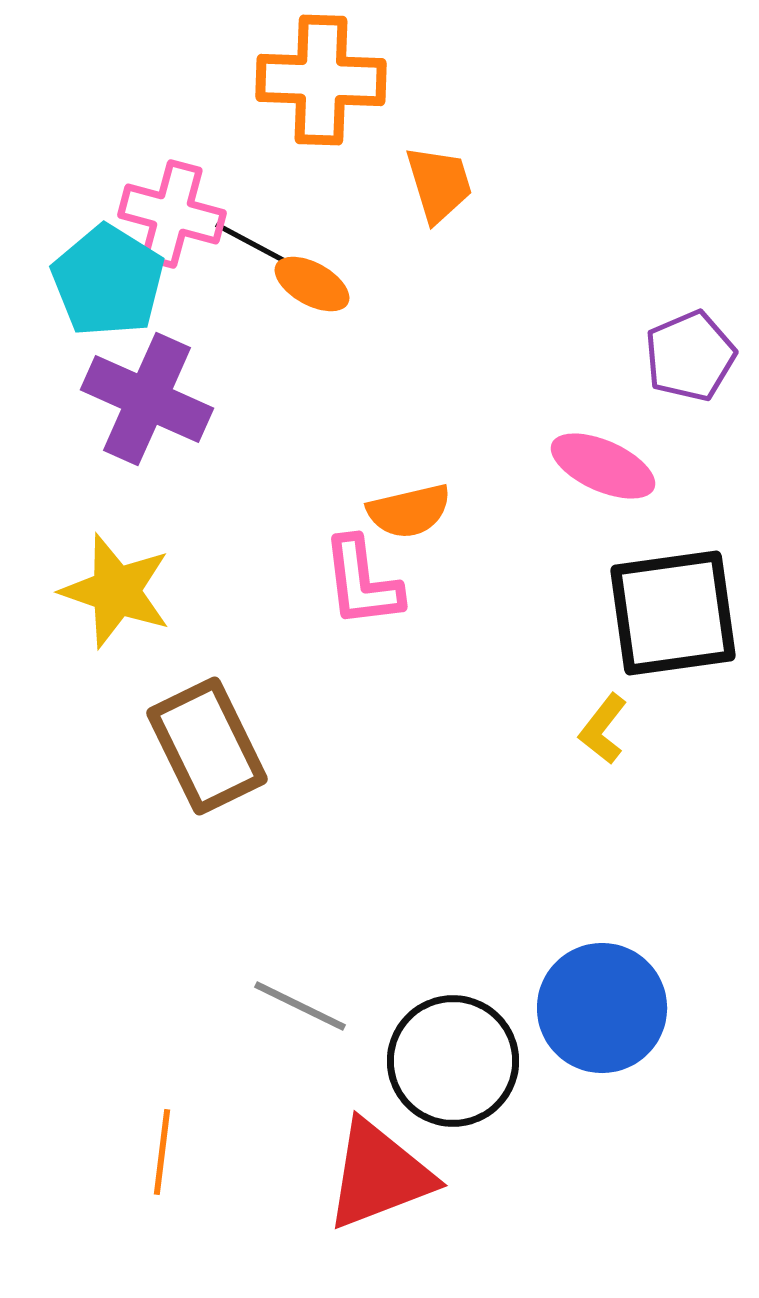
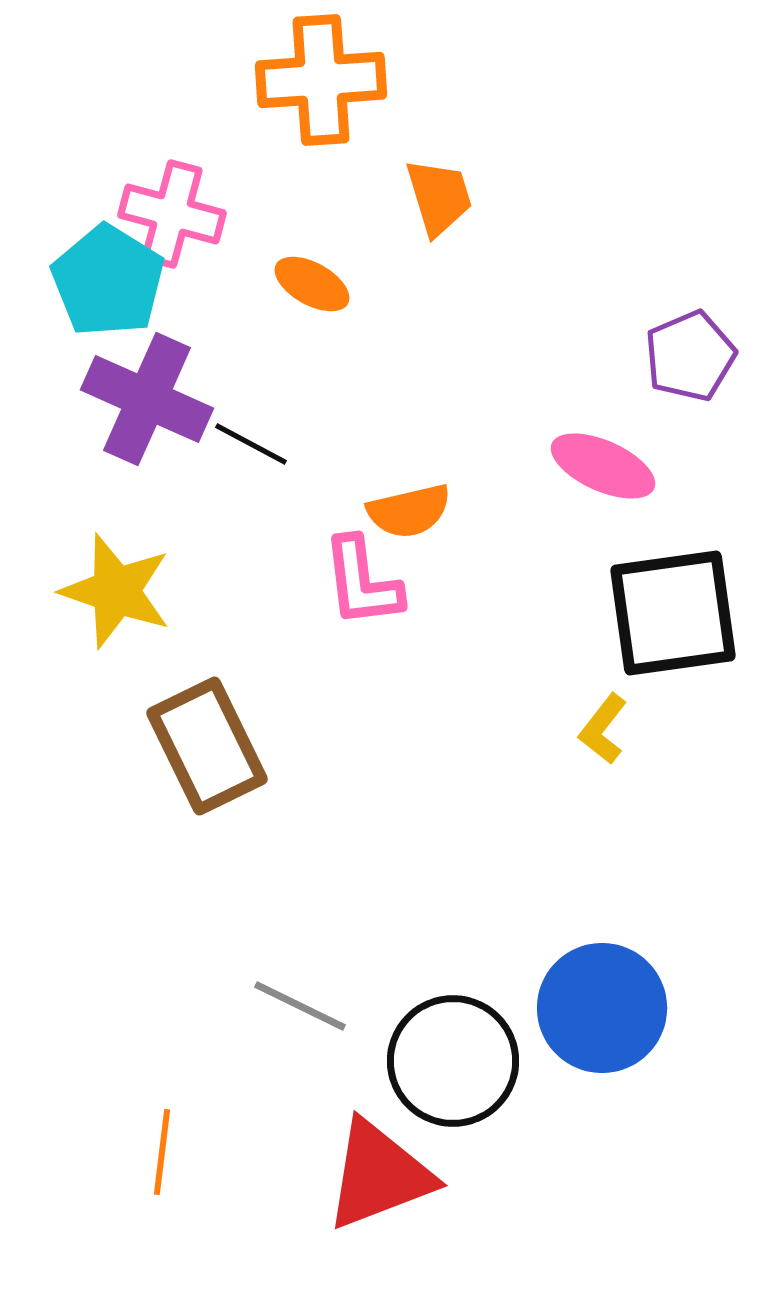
orange cross: rotated 6 degrees counterclockwise
orange trapezoid: moved 13 px down
black line: moved 201 px down
